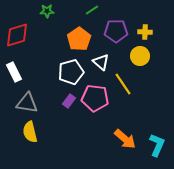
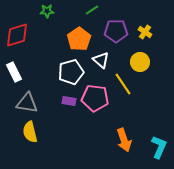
yellow cross: rotated 32 degrees clockwise
yellow circle: moved 6 px down
white triangle: moved 2 px up
purple rectangle: rotated 64 degrees clockwise
orange arrow: moved 1 px left, 1 px down; rotated 30 degrees clockwise
cyan L-shape: moved 2 px right, 2 px down
